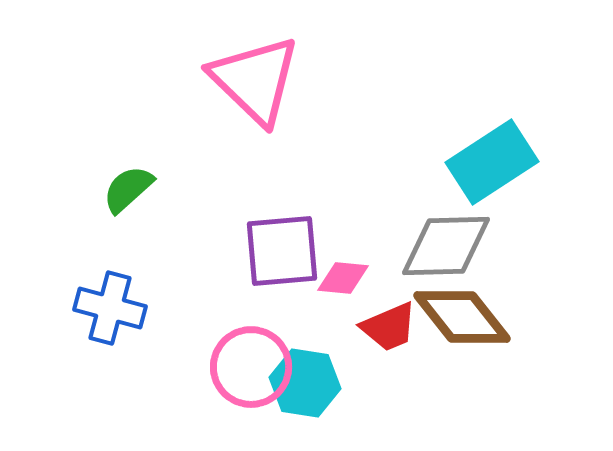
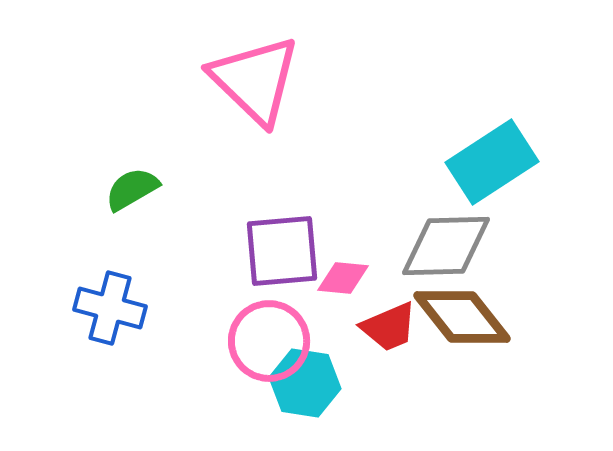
green semicircle: moved 4 px right; rotated 12 degrees clockwise
pink circle: moved 18 px right, 26 px up
